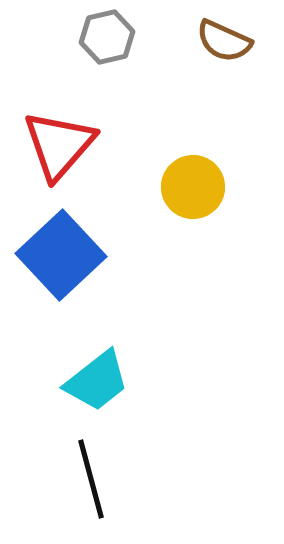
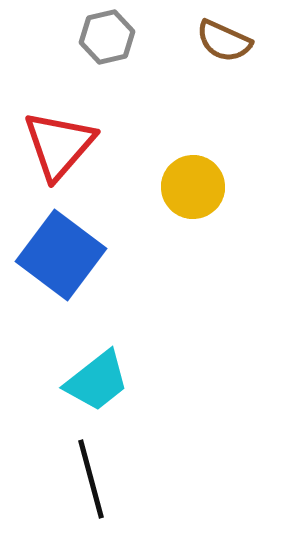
blue square: rotated 10 degrees counterclockwise
